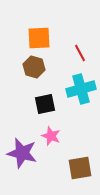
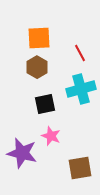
brown hexagon: moved 3 px right; rotated 15 degrees clockwise
